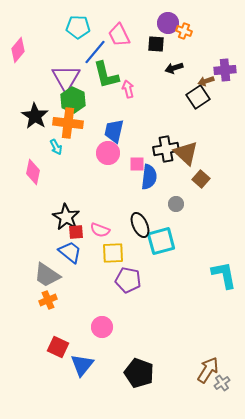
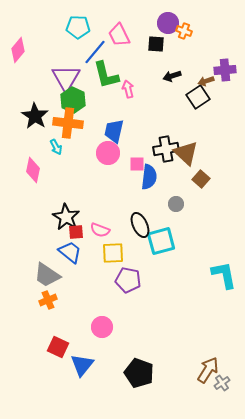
black arrow at (174, 68): moved 2 px left, 8 px down
pink diamond at (33, 172): moved 2 px up
